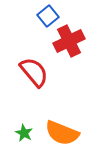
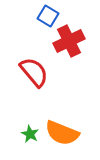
blue square: rotated 20 degrees counterclockwise
green star: moved 6 px right, 1 px down
